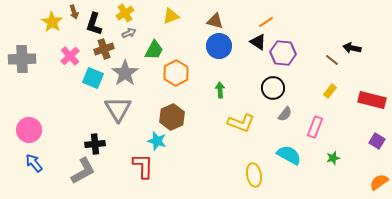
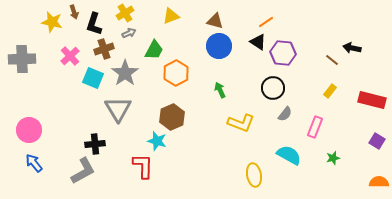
yellow star: rotated 20 degrees counterclockwise
green arrow: rotated 21 degrees counterclockwise
orange semicircle: rotated 36 degrees clockwise
